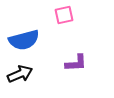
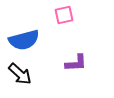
black arrow: rotated 65 degrees clockwise
